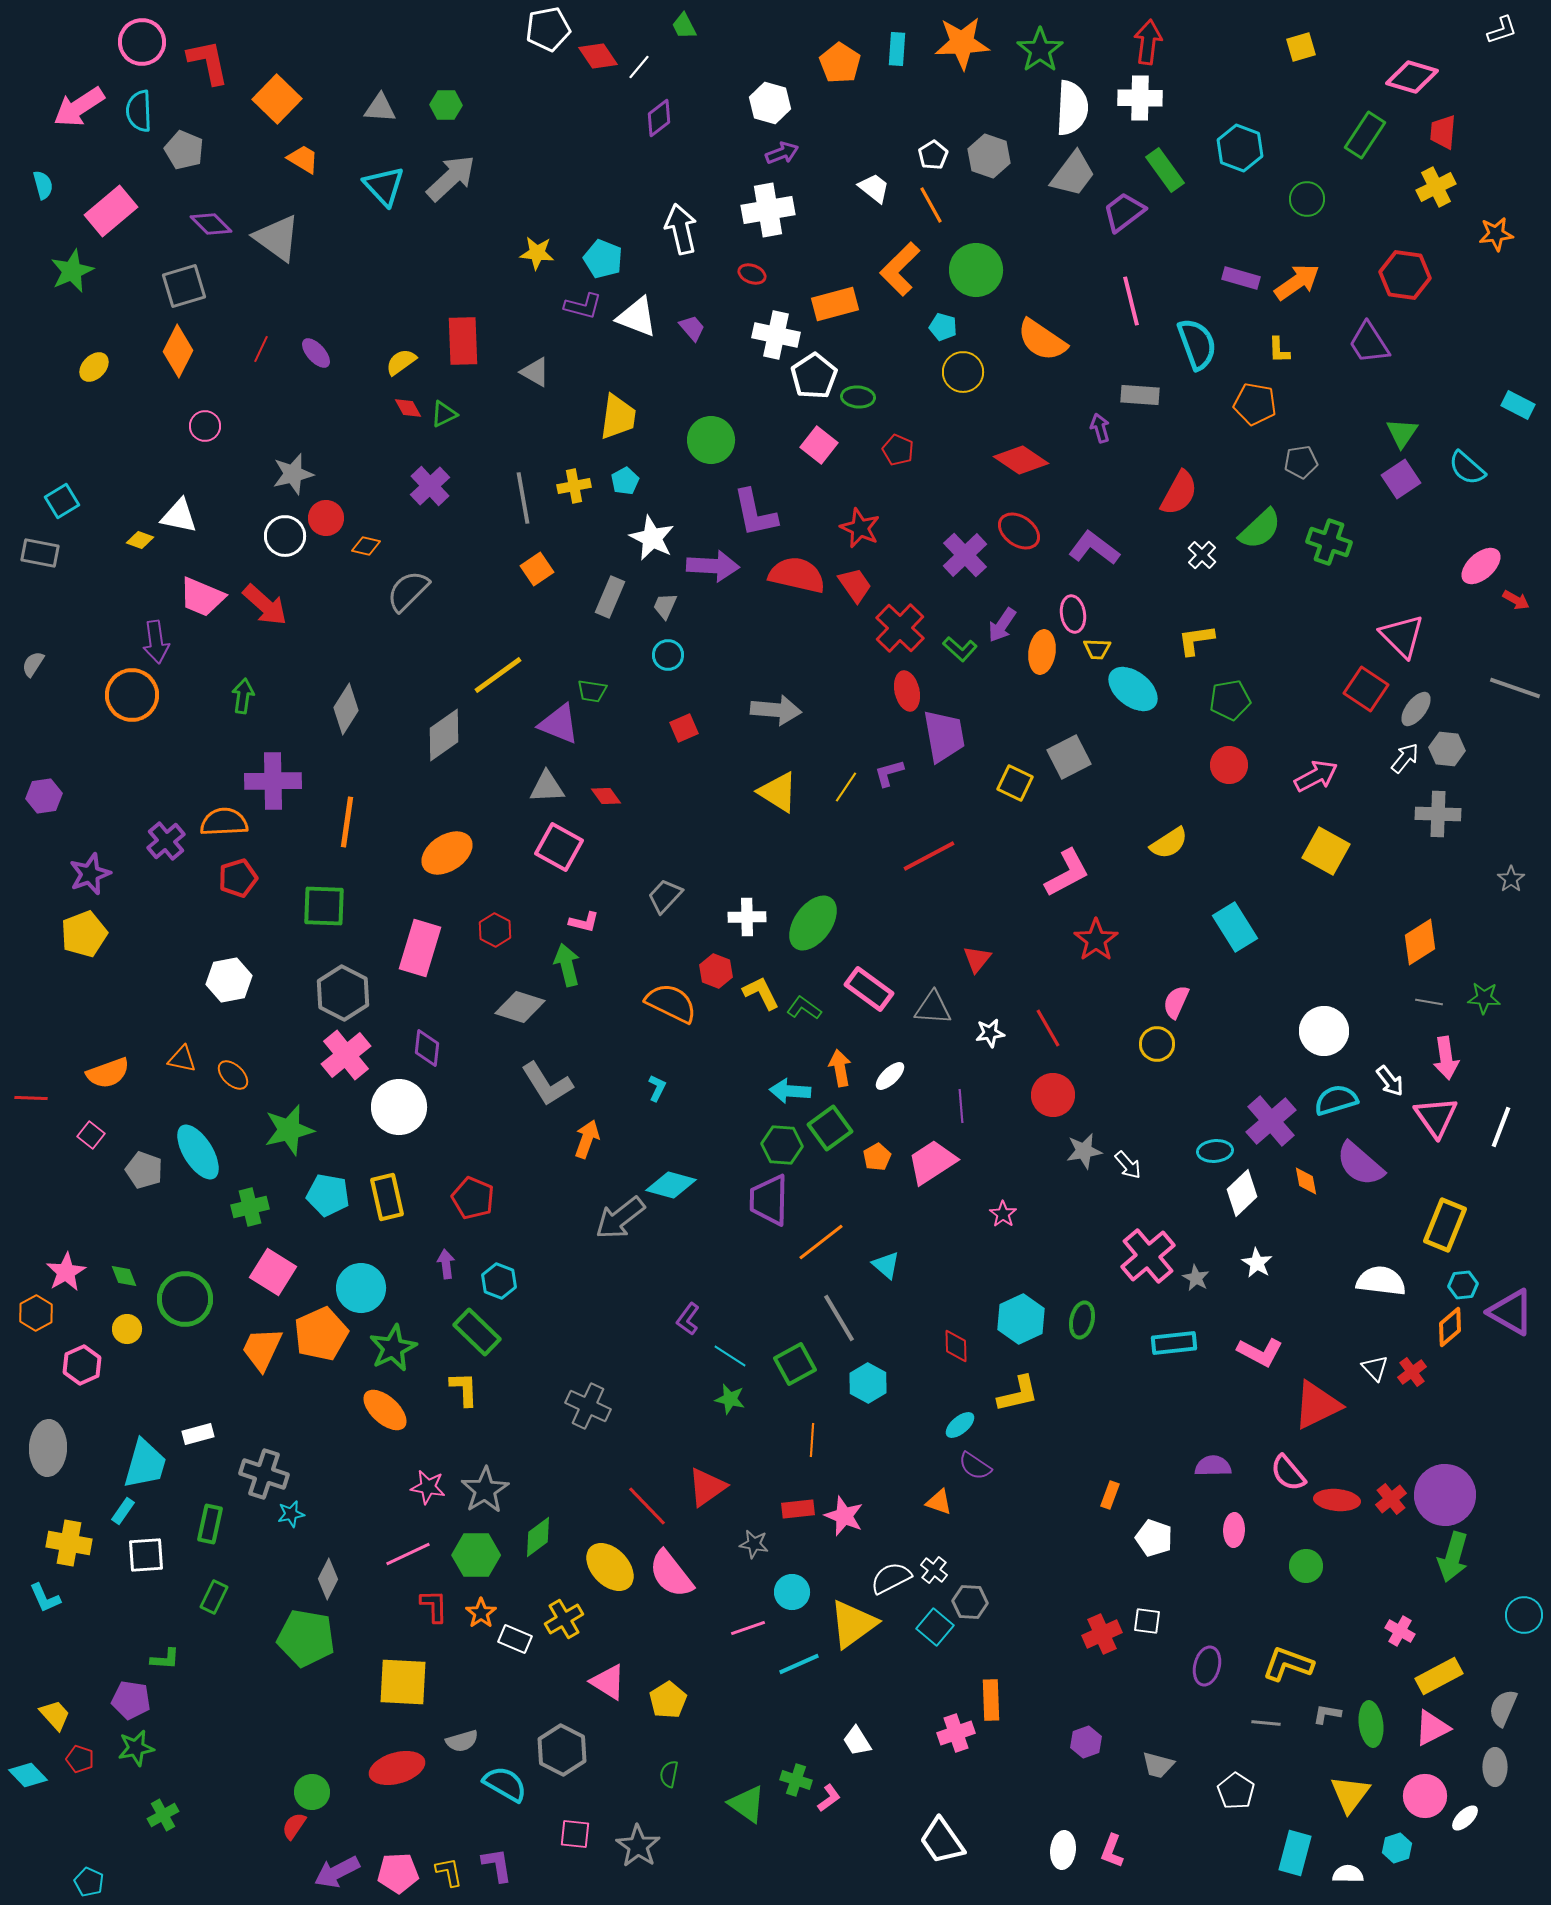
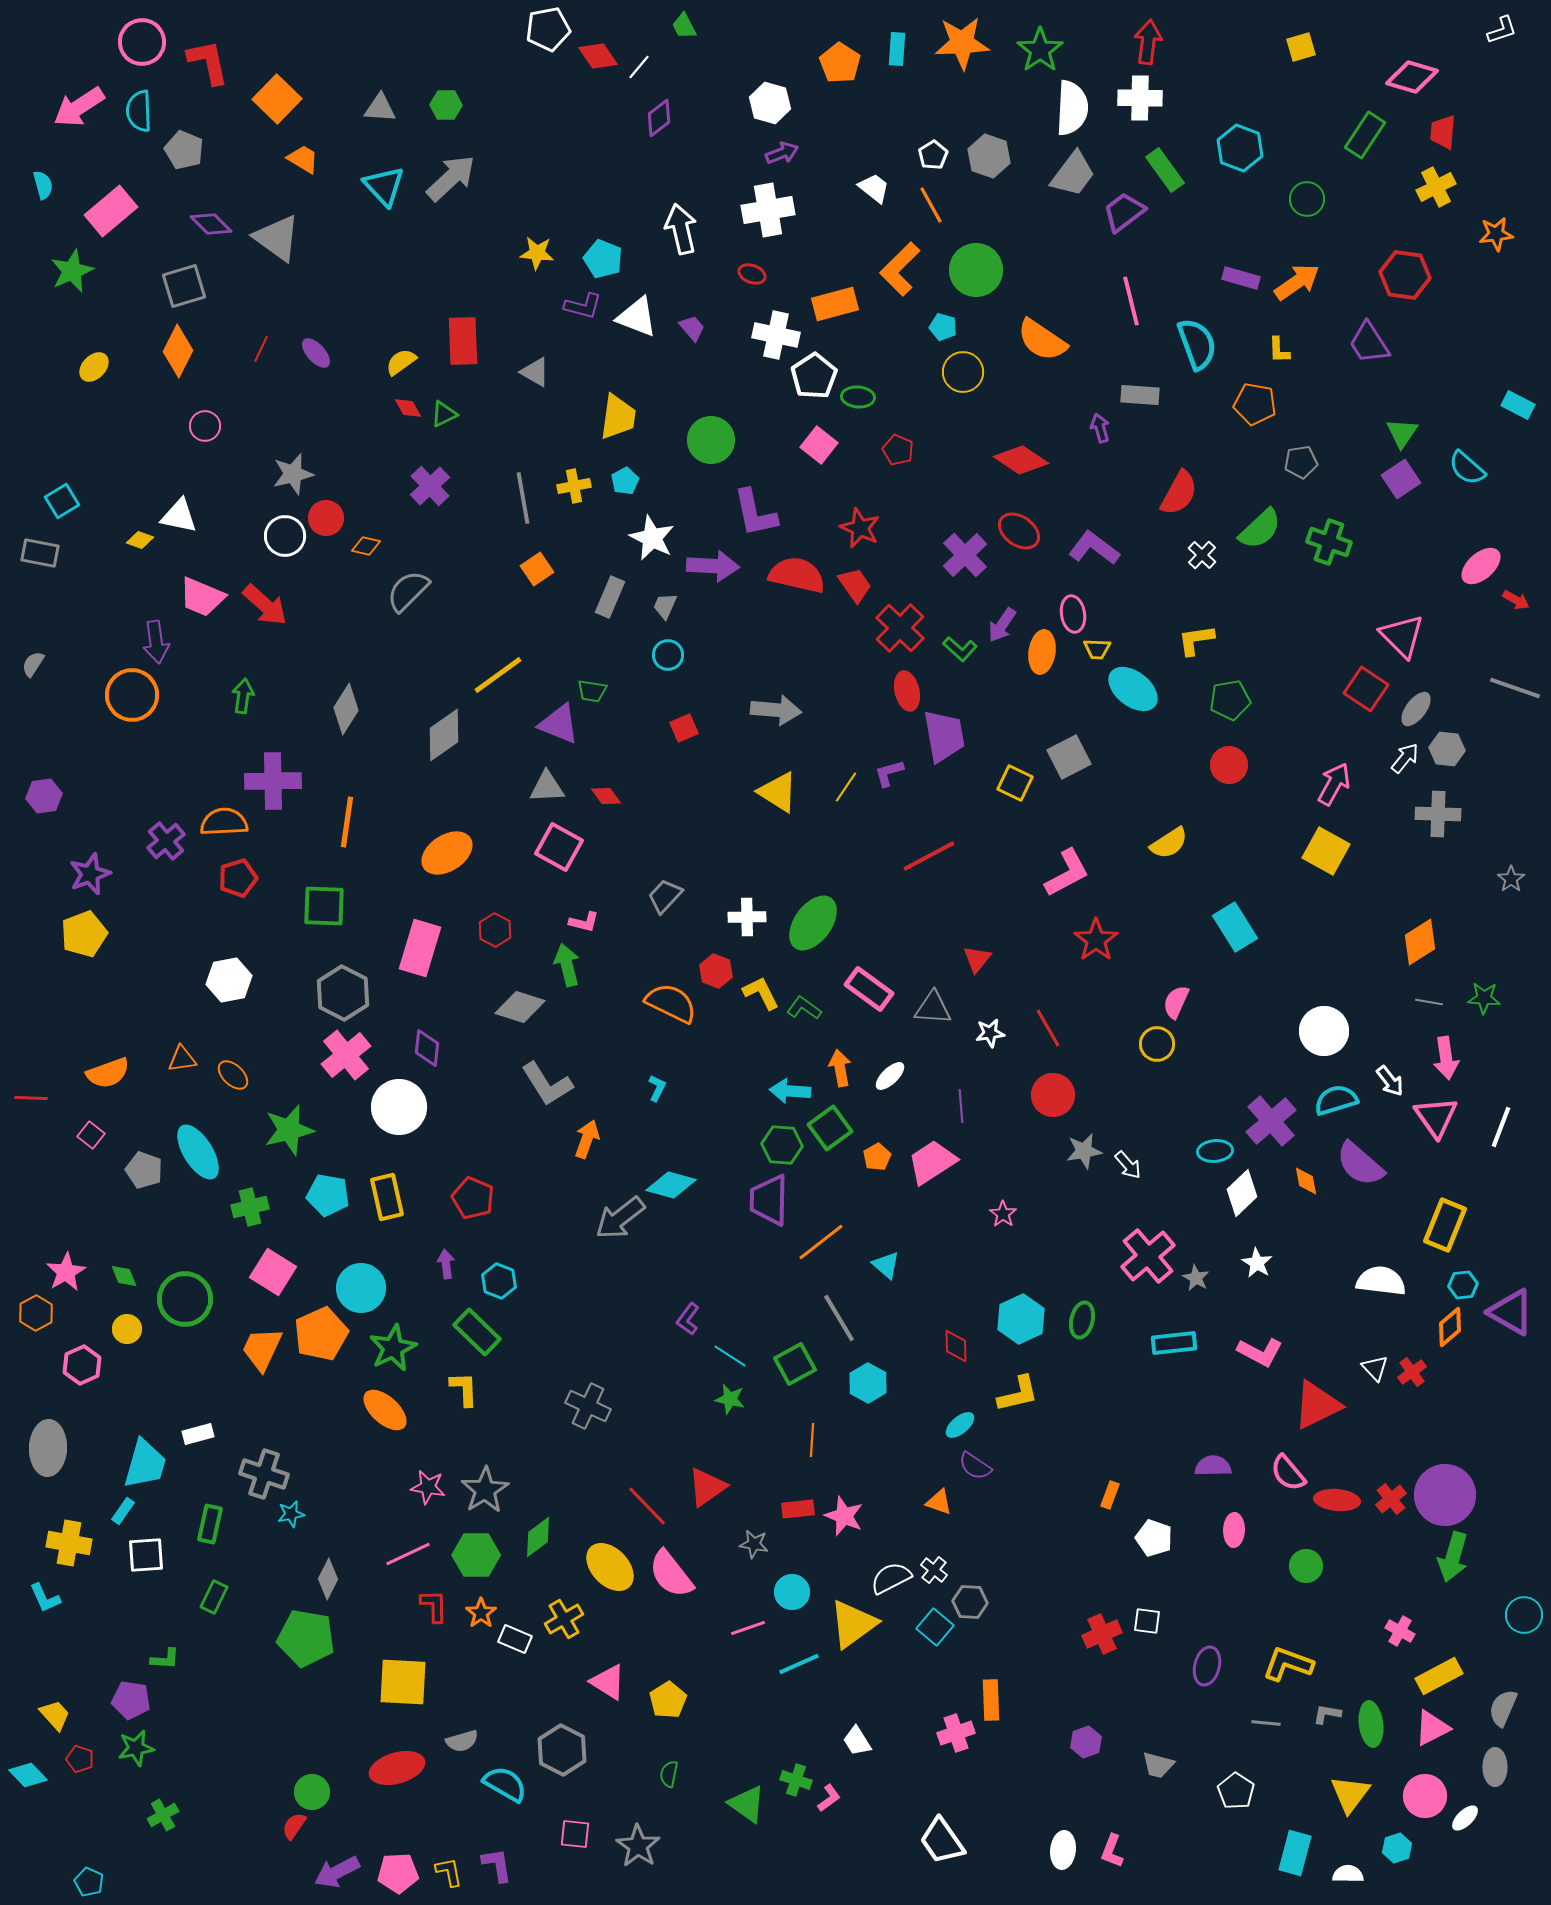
pink arrow at (1316, 776): moved 18 px right, 8 px down; rotated 33 degrees counterclockwise
orange triangle at (182, 1059): rotated 20 degrees counterclockwise
